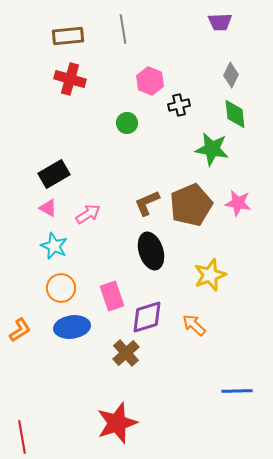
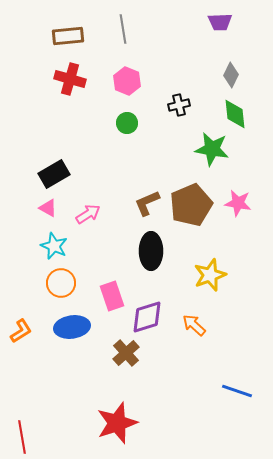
pink hexagon: moved 23 px left
black ellipse: rotated 18 degrees clockwise
orange circle: moved 5 px up
orange L-shape: moved 1 px right, 1 px down
blue line: rotated 20 degrees clockwise
